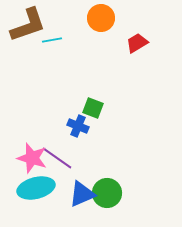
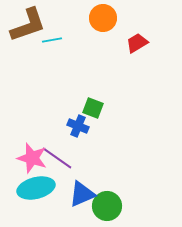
orange circle: moved 2 px right
green circle: moved 13 px down
